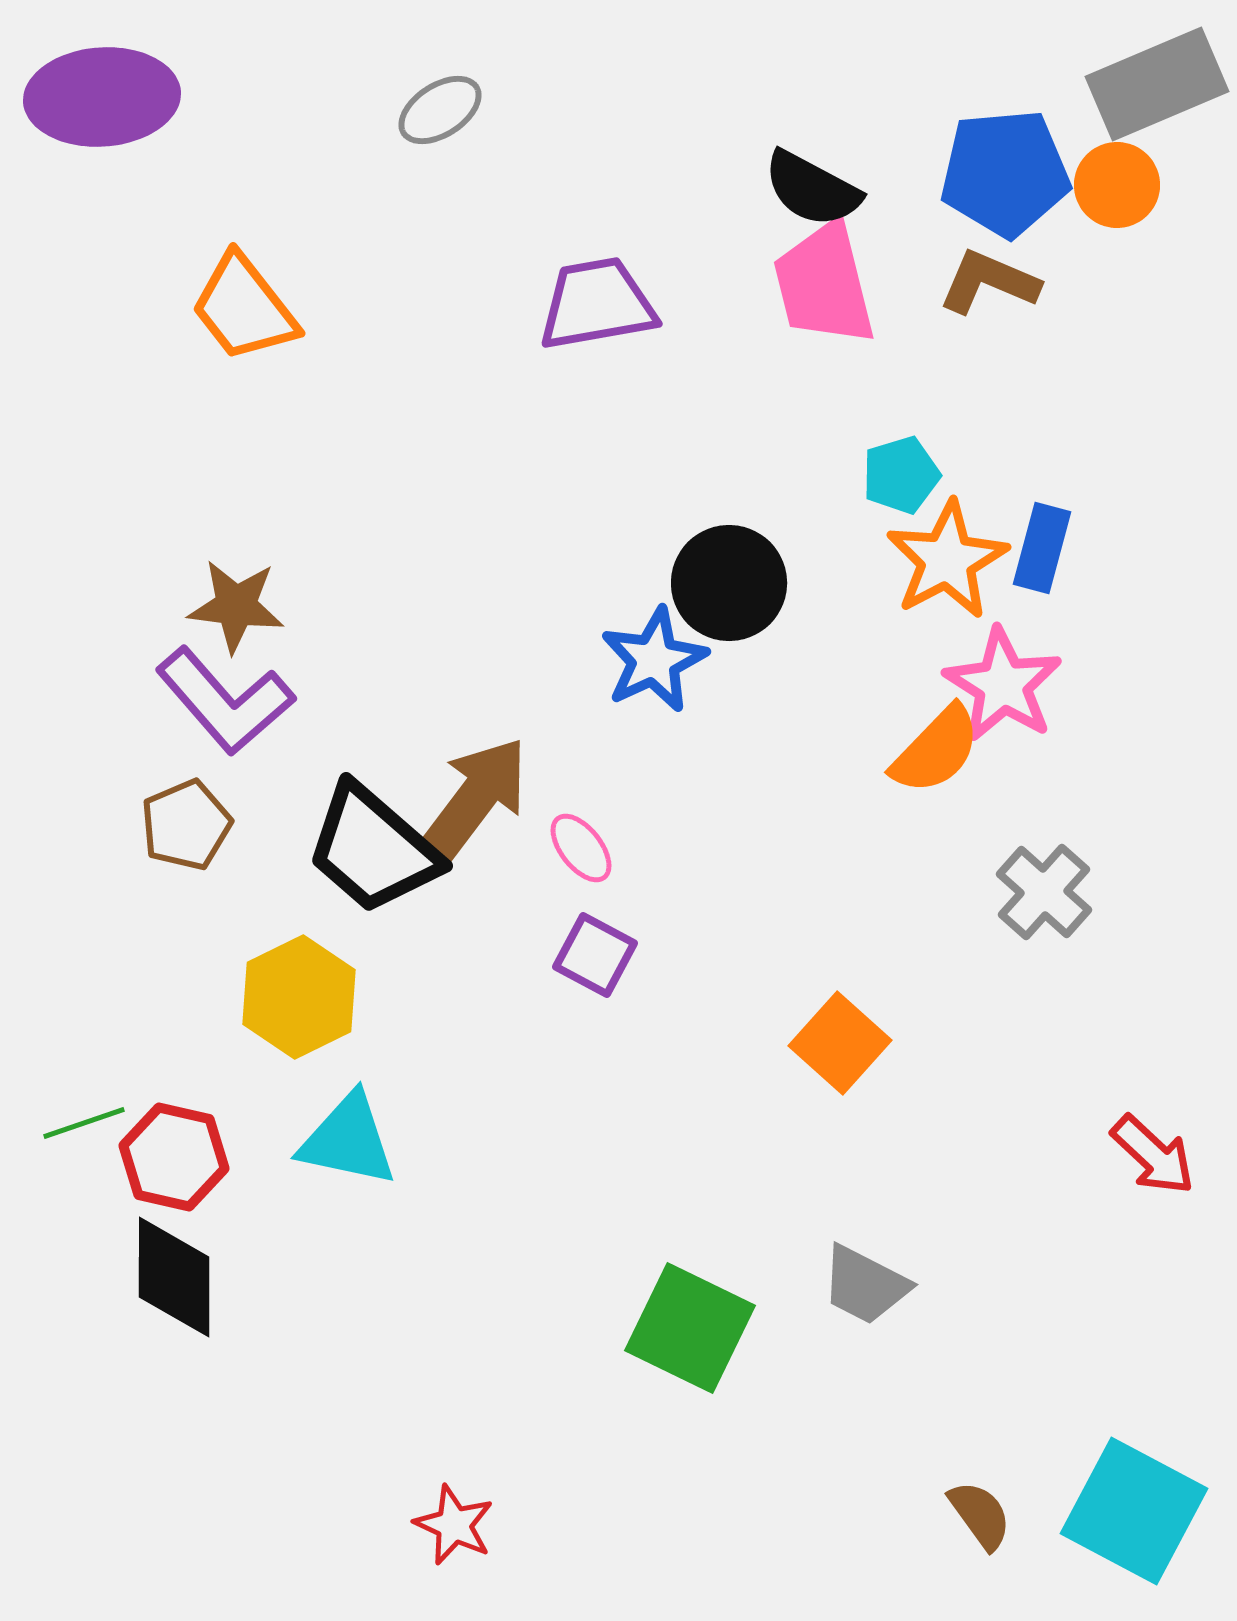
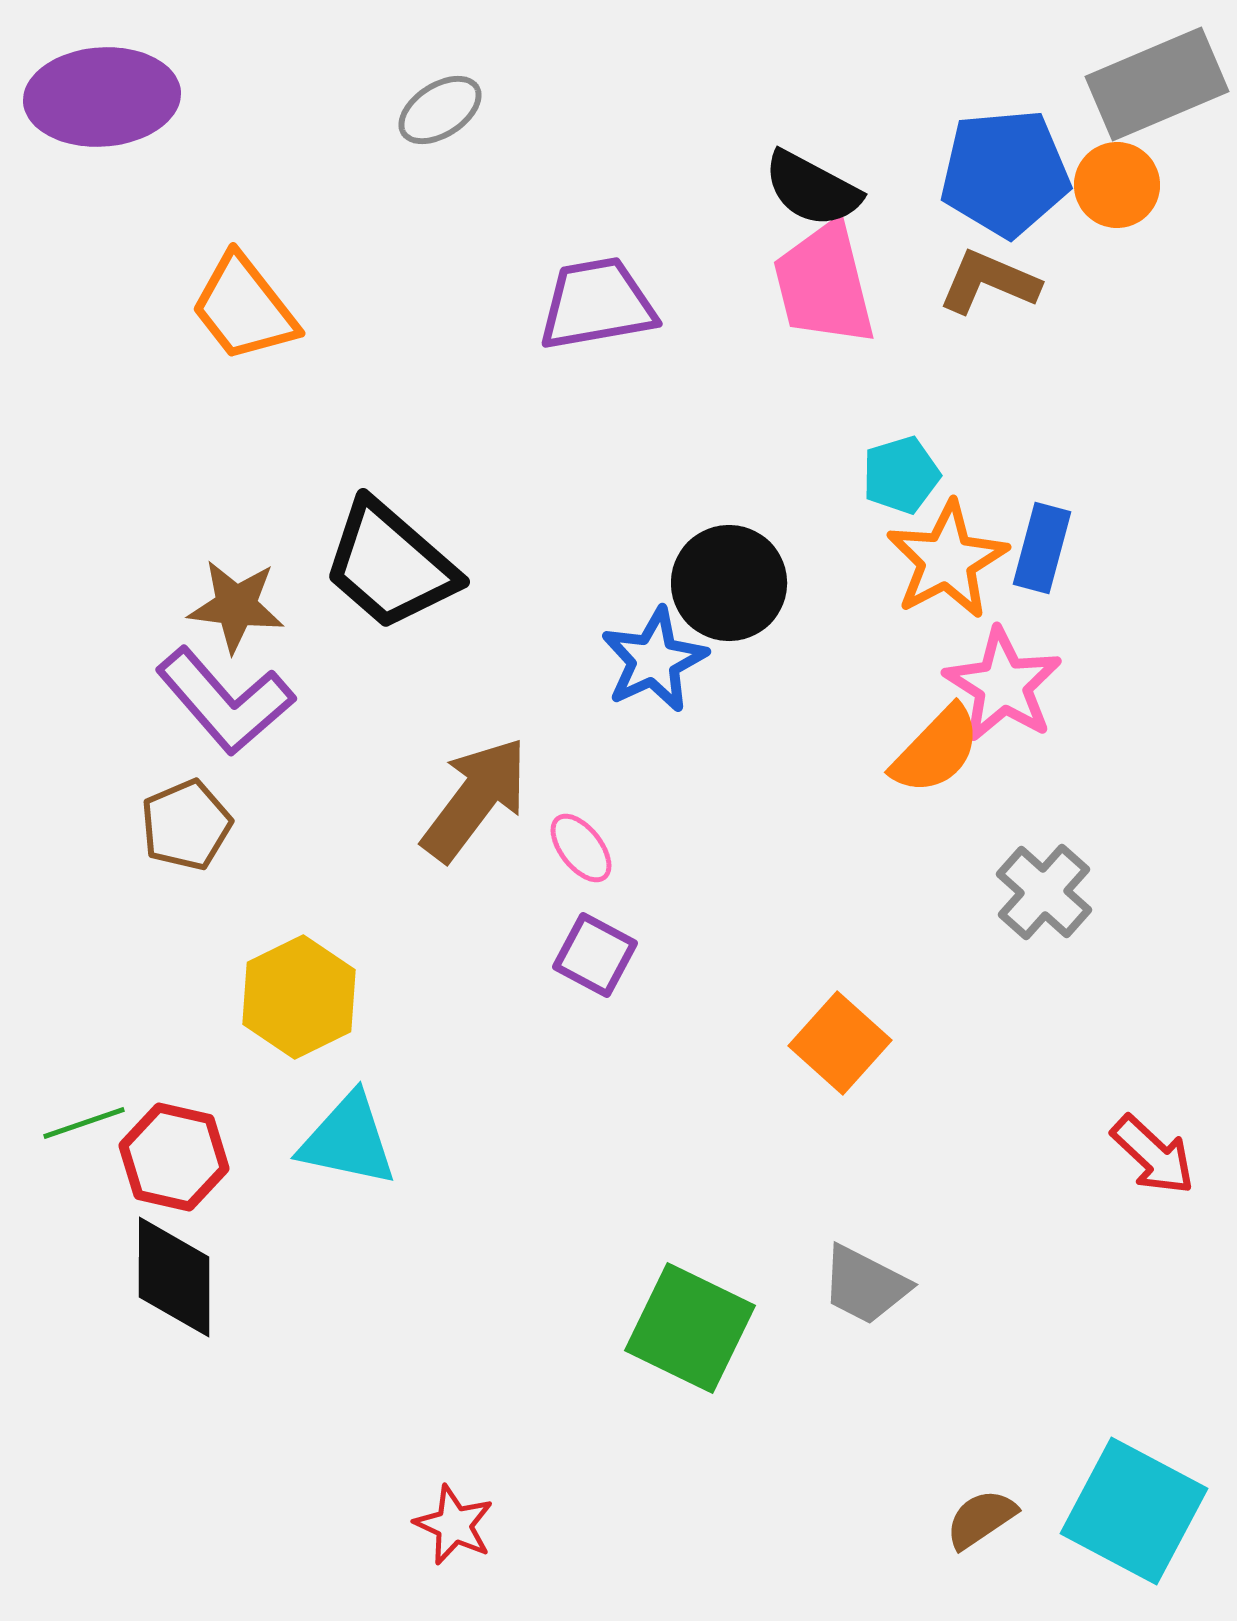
black trapezoid: moved 17 px right, 284 px up
brown semicircle: moved 1 px right, 4 px down; rotated 88 degrees counterclockwise
